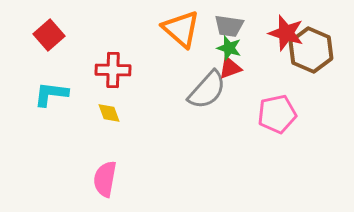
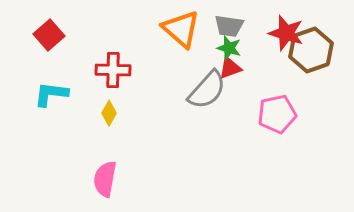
brown hexagon: rotated 18 degrees clockwise
yellow diamond: rotated 50 degrees clockwise
